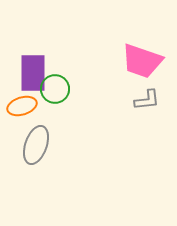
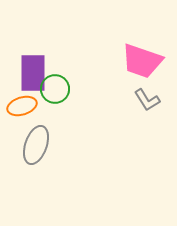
gray L-shape: rotated 64 degrees clockwise
